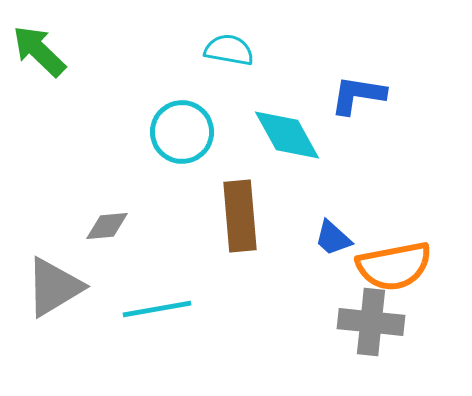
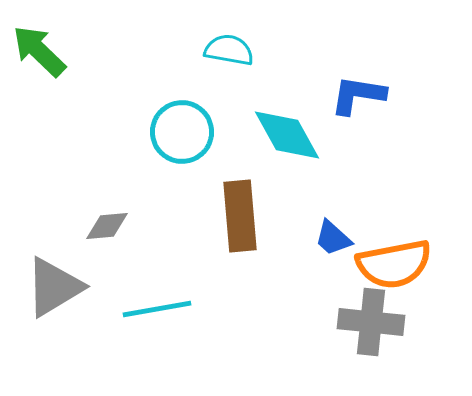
orange semicircle: moved 2 px up
